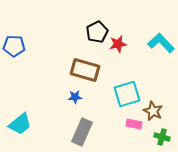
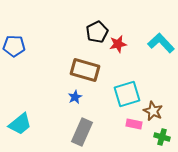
blue star: rotated 24 degrees counterclockwise
